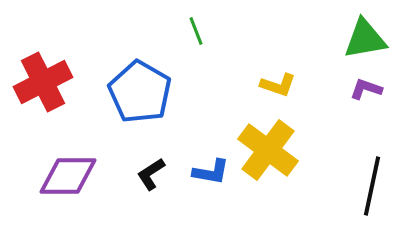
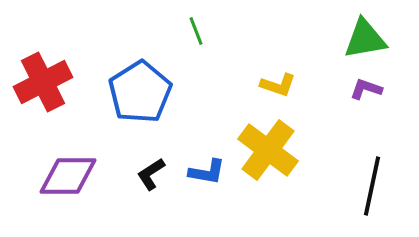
blue pentagon: rotated 10 degrees clockwise
blue L-shape: moved 4 px left
